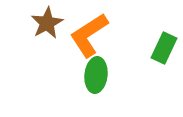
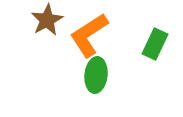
brown star: moved 3 px up
green rectangle: moved 9 px left, 4 px up
